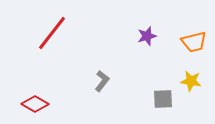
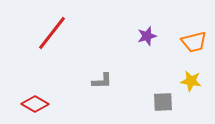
gray L-shape: rotated 50 degrees clockwise
gray square: moved 3 px down
